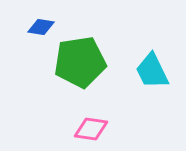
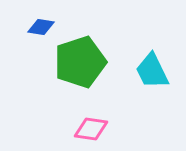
green pentagon: rotated 9 degrees counterclockwise
